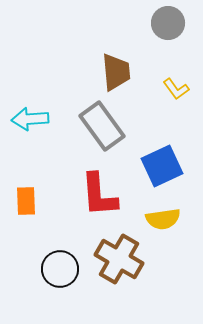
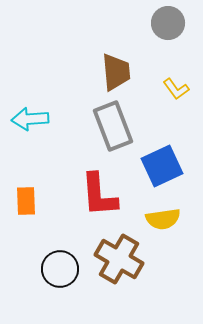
gray rectangle: moved 11 px right; rotated 15 degrees clockwise
